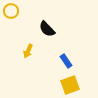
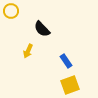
black semicircle: moved 5 px left
